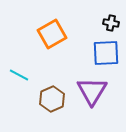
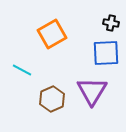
cyan line: moved 3 px right, 5 px up
